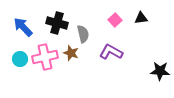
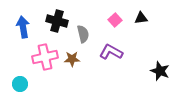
black cross: moved 2 px up
blue arrow: rotated 35 degrees clockwise
brown star: moved 1 px right, 6 px down; rotated 21 degrees counterclockwise
cyan circle: moved 25 px down
black star: rotated 18 degrees clockwise
